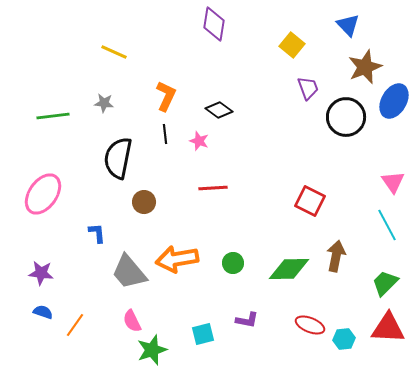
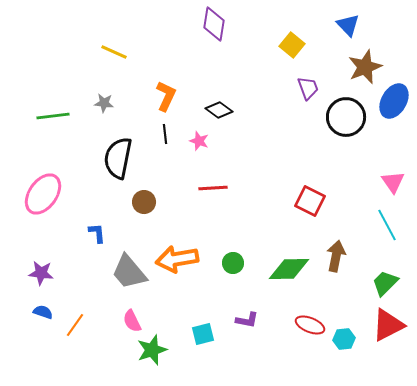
red triangle: moved 3 px up; rotated 30 degrees counterclockwise
